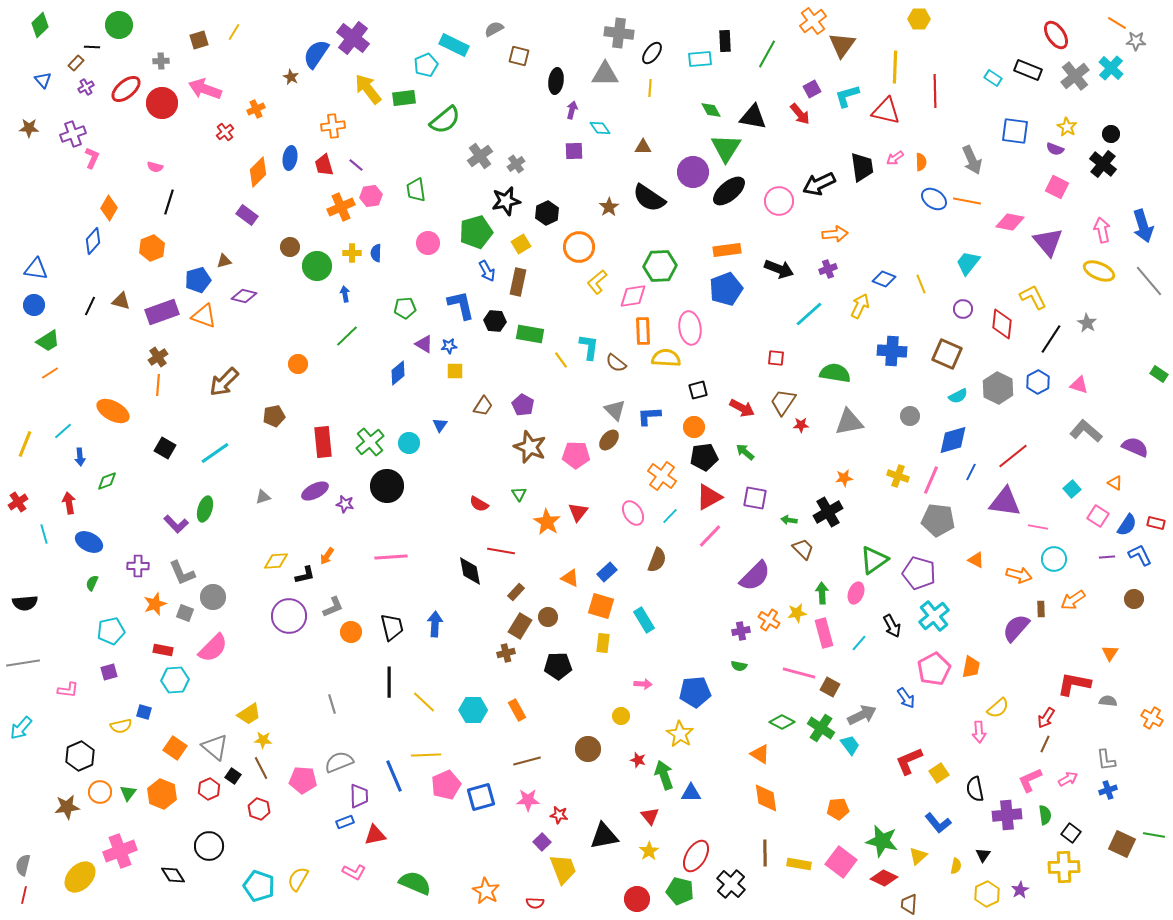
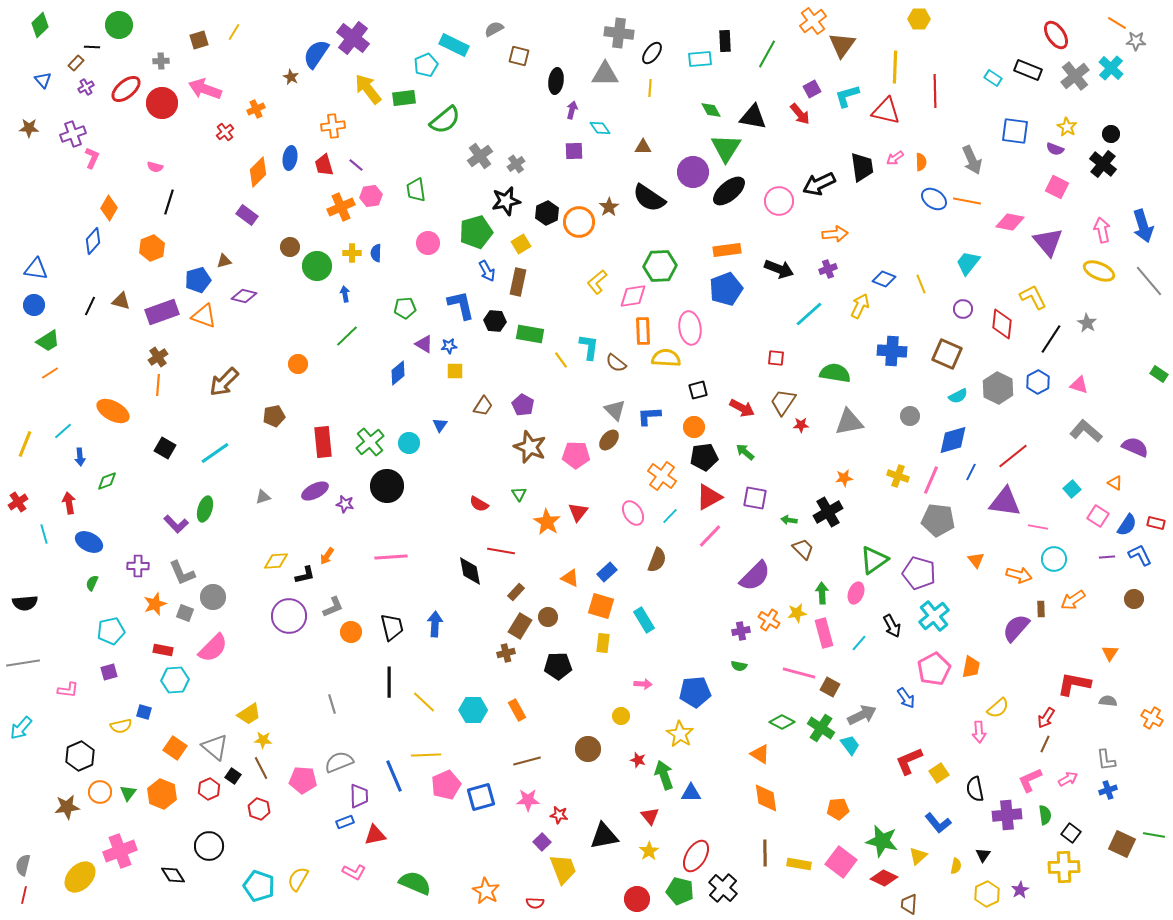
orange circle at (579, 247): moved 25 px up
orange triangle at (976, 560): rotated 24 degrees clockwise
black cross at (731, 884): moved 8 px left, 4 px down
